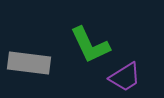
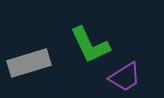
gray rectangle: rotated 24 degrees counterclockwise
